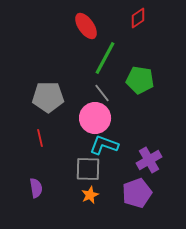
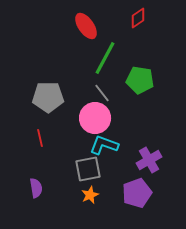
gray square: rotated 12 degrees counterclockwise
